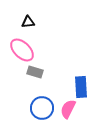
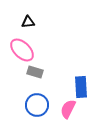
blue circle: moved 5 px left, 3 px up
